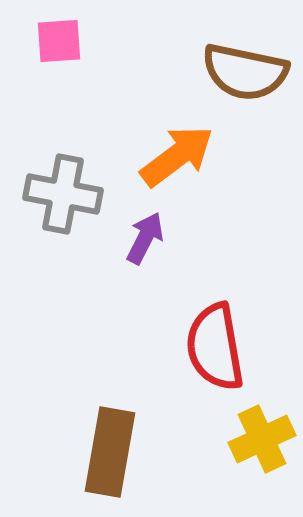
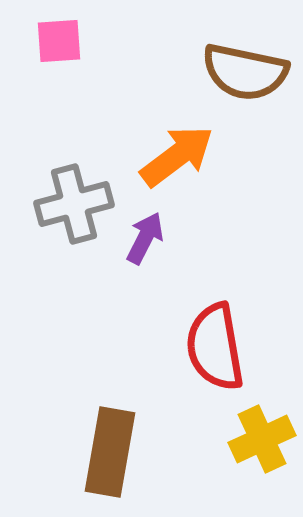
gray cross: moved 11 px right, 10 px down; rotated 26 degrees counterclockwise
